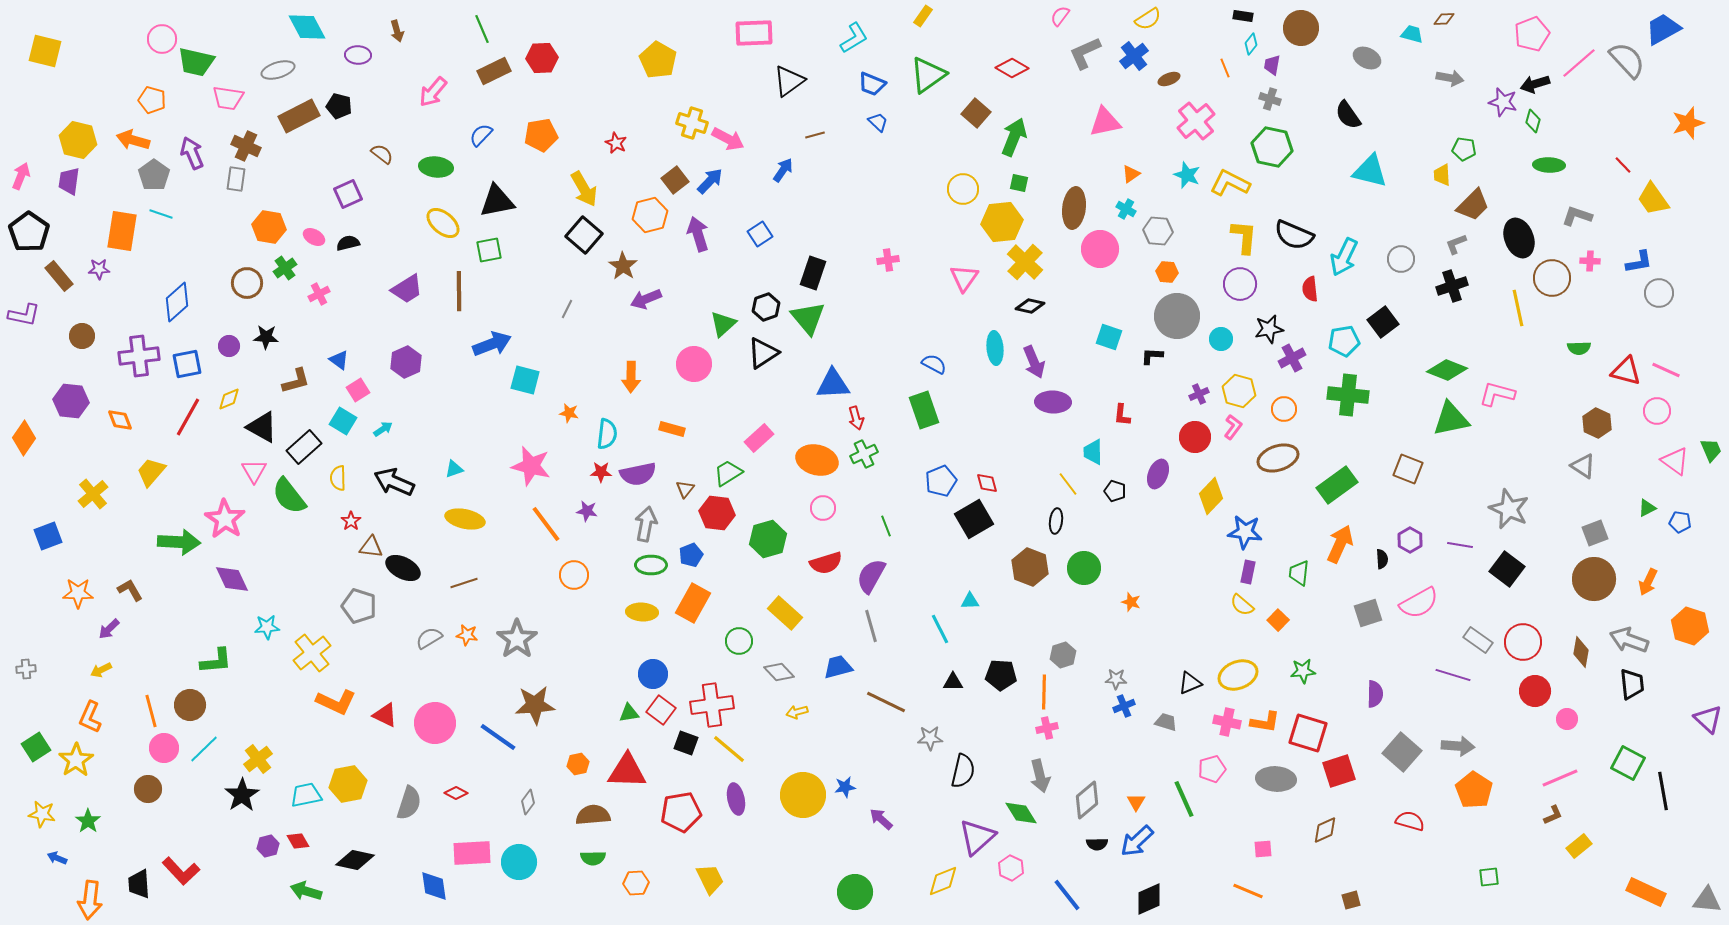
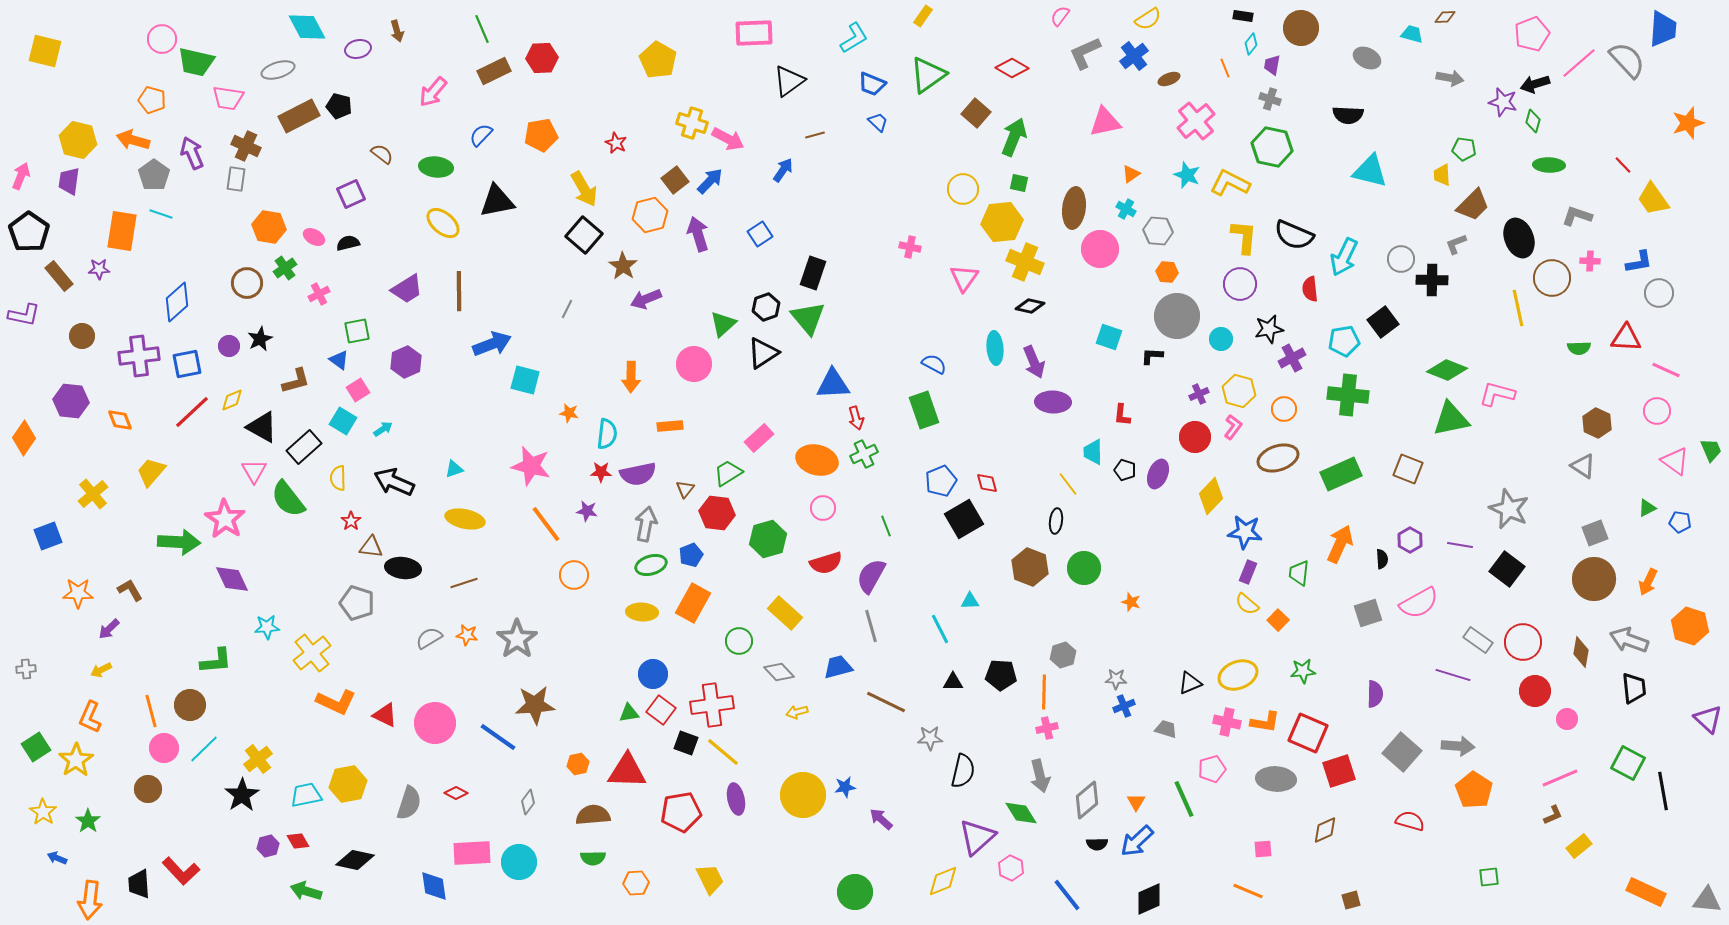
brown diamond at (1444, 19): moved 1 px right, 2 px up
blue trapezoid at (1663, 29): rotated 123 degrees clockwise
purple ellipse at (358, 55): moved 6 px up; rotated 15 degrees counterclockwise
black semicircle at (1348, 115): rotated 52 degrees counterclockwise
purple square at (348, 194): moved 3 px right
green square at (489, 250): moved 132 px left, 81 px down
pink cross at (888, 260): moved 22 px right, 13 px up; rotated 20 degrees clockwise
yellow cross at (1025, 262): rotated 21 degrees counterclockwise
black cross at (1452, 286): moved 20 px left, 6 px up; rotated 20 degrees clockwise
black star at (266, 337): moved 6 px left, 2 px down; rotated 30 degrees counterclockwise
red triangle at (1626, 371): moved 33 px up; rotated 12 degrees counterclockwise
yellow diamond at (229, 399): moved 3 px right, 1 px down
red line at (188, 417): moved 4 px right, 5 px up; rotated 18 degrees clockwise
orange rectangle at (672, 429): moved 2 px left, 3 px up; rotated 20 degrees counterclockwise
green rectangle at (1337, 485): moved 4 px right, 11 px up; rotated 12 degrees clockwise
black pentagon at (1115, 491): moved 10 px right, 21 px up
green semicircle at (289, 496): moved 1 px left, 3 px down
black square at (974, 519): moved 10 px left
green ellipse at (651, 565): rotated 16 degrees counterclockwise
black ellipse at (403, 568): rotated 20 degrees counterclockwise
purple rectangle at (1248, 572): rotated 10 degrees clockwise
yellow semicircle at (1242, 605): moved 5 px right, 1 px up
gray pentagon at (359, 606): moved 2 px left, 3 px up
black trapezoid at (1632, 684): moved 2 px right, 4 px down
gray trapezoid at (1166, 722): moved 7 px down
red square at (1308, 733): rotated 6 degrees clockwise
yellow line at (729, 749): moved 6 px left, 3 px down
yellow star at (42, 814): moved 1 px right, 2 px up; rotated 24 degrees clockwise
